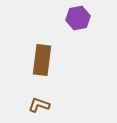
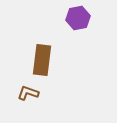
brown L-shape: moved 11 px left, 12 px up
